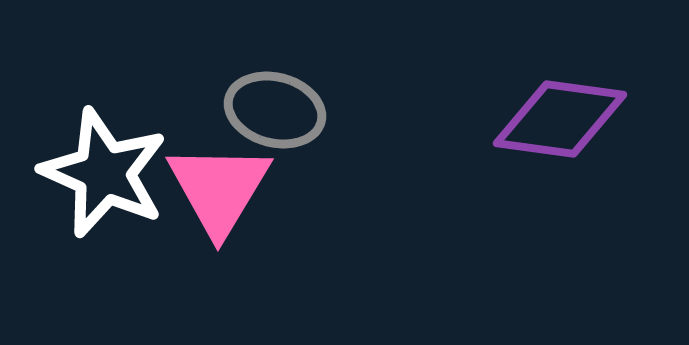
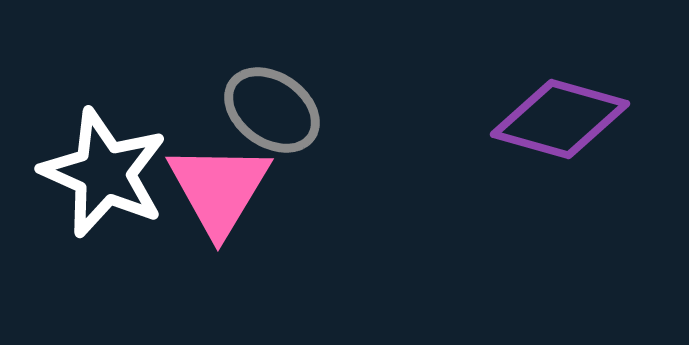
gray ellipse: moved 3 px left; rotated 20 degrees clockwise
purple diamond: rotated 8 degrees clockwise
